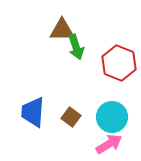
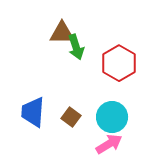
brown triangle: moved 3 px down
red hexagon: rotated 8 degrees clockwise
